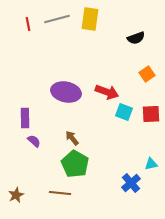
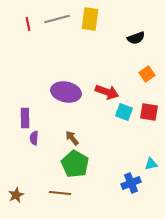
red square: moved 2 px left, 2 px up; rotated 12 degrees clockwise
purple semicircle: moved 3 px up; rotated 128 degrees counterclockwise
blue cross: rotated 18 degrees clockwise
